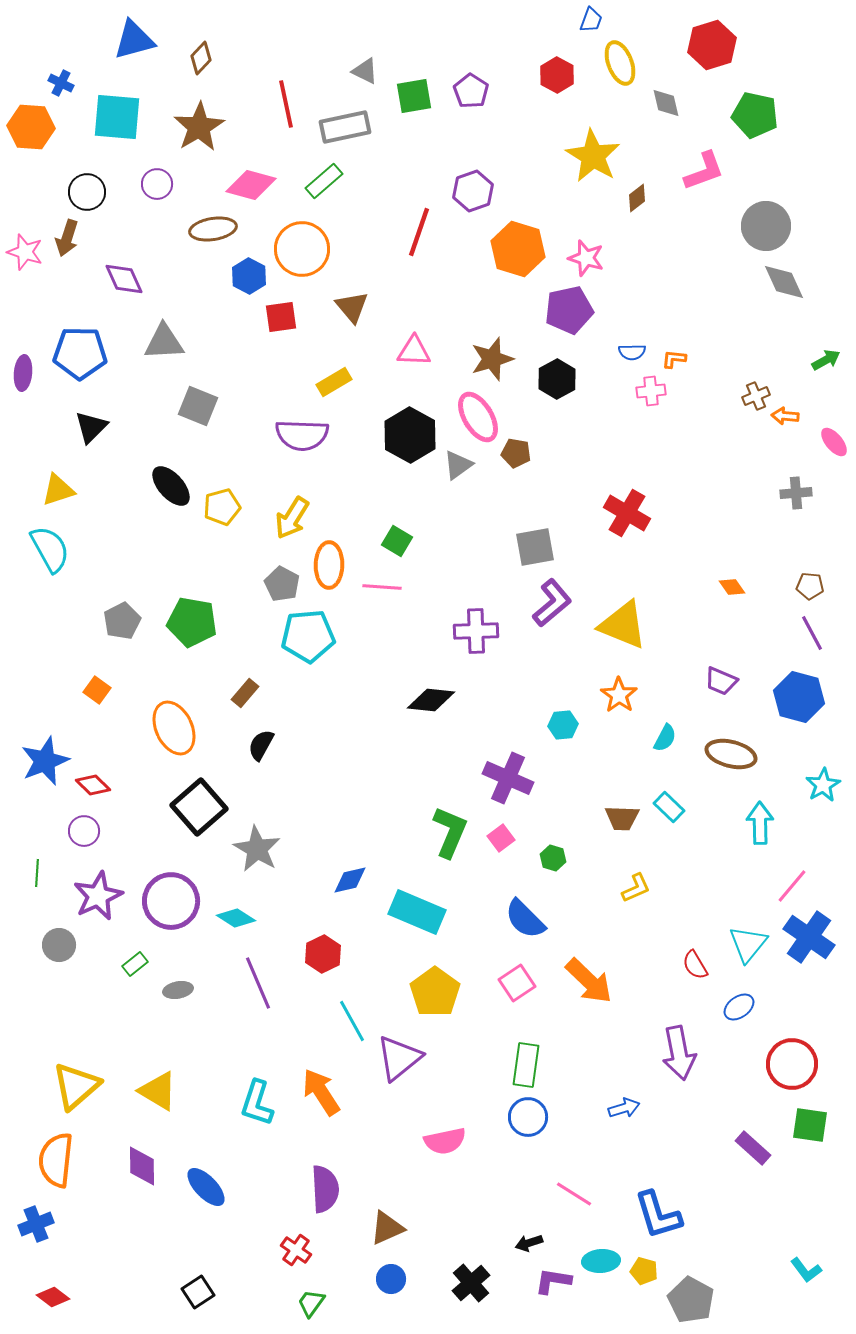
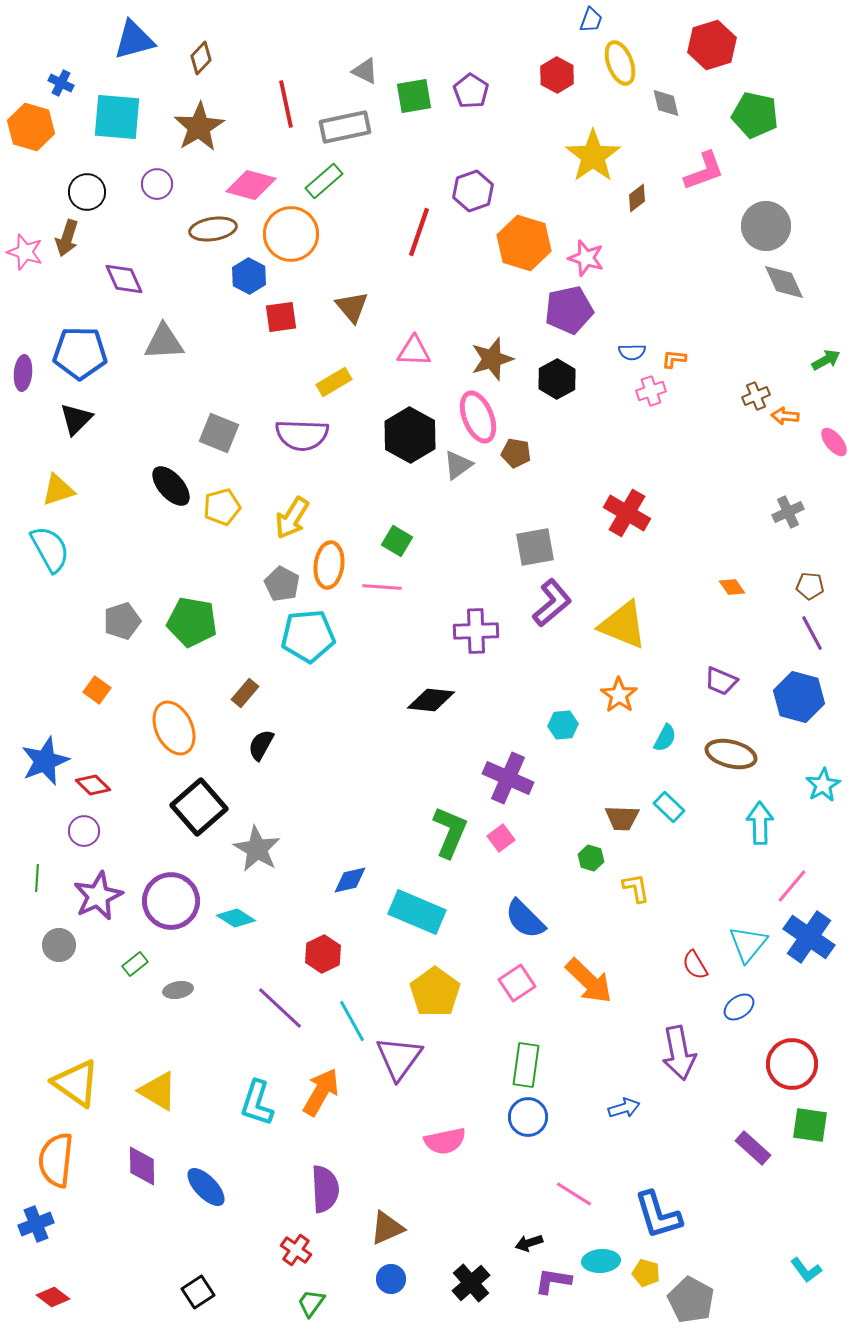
orange hexagon at (31, 127): rotated 12 degrees clockwise
yellow star at (593, 156): rotated 6 degrees clockwise
orange circle at (302, 249): moved 11 px left, 15 px up
orange hexagon at (518, 249): moved 6 px right, 6 px up
pink cross at (651, 391): rotated 12 degrees counterclockwise
gray square at (198, 406): moved 21 px right, 27 px down
pink ellipse at (478, 417): rotated 9 degrees clockwise
black triangle at (91, 427): moved 15 px left, 8 px up
gray cross at (796, 493): moved 8 px left, 19 px down; rotated 20 degrees counterclockwise
orange ellipse at (329, 565): rotated 6 degrees clockwise
gray pentagon at (122, 621): rotated 9 degrees clockwise
green hexagon at (553, 858): moved 38 px right
green line at (37, 873): moved 5 px down
yellow L-shape at (636, 888): rotated 76 degrees counterclockwise
purple line at (258, 983): moved 22 px right, 25 px down; rotated 24 degrees counterclockwise
purple triangle at (399, 1058): rotated 15 degrees counterclockwise
yellow triangle at (76, 1086): moved 3 px up; rotated 44 degrees counterclockwise
orange arrow at (321, 1092): rotated 63 degrees clockwise
yellow pentagon at (644, 1271): moved 2 px right, 2 px down
